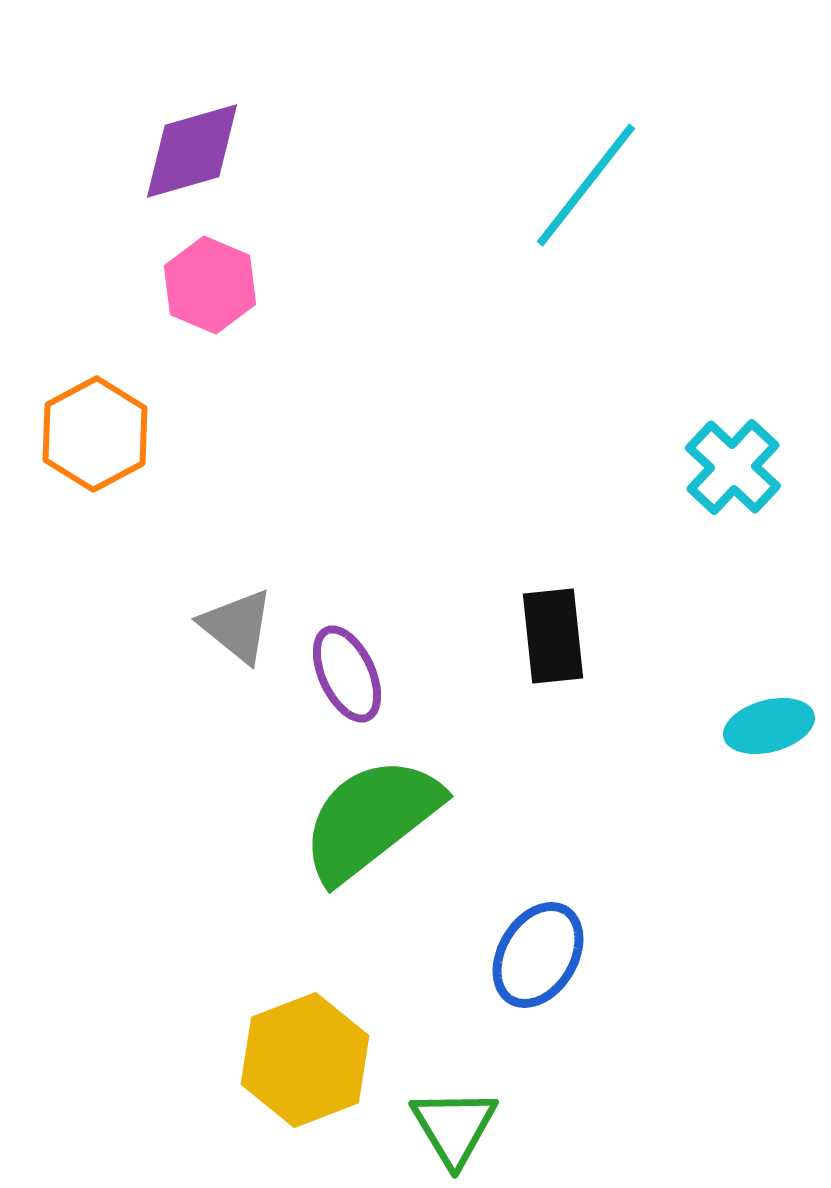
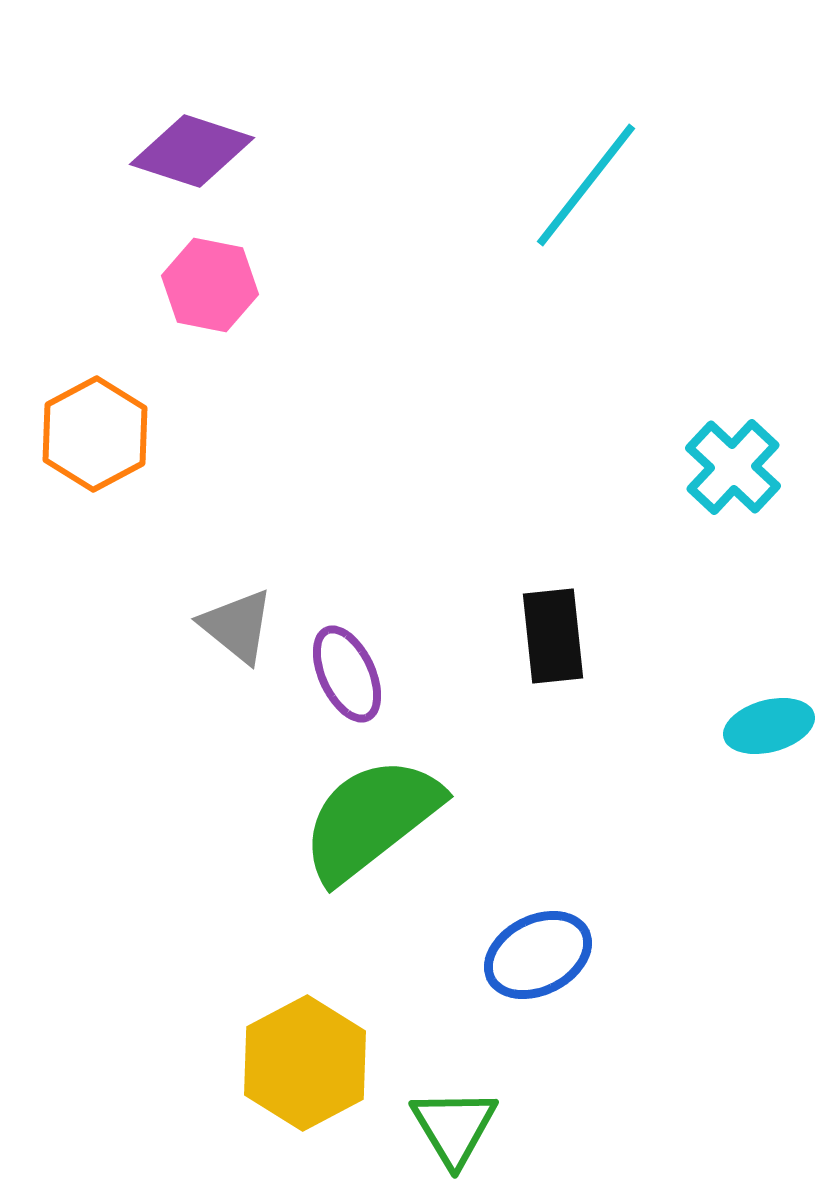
purple diamond: rotated 34 degrees clockwise
pink hexagon: rotated 12 degrees counterclockwise
blue ellipse: rotated 32 degrees clockwise
yellow hexagon: moved 3 px down; rotated 7 degrees counterclockwise
